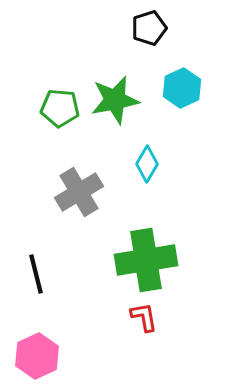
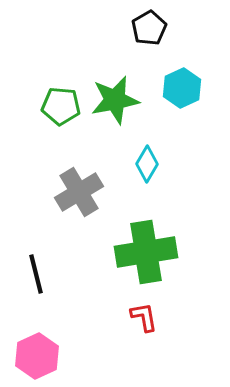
black pentagon: rotated 12 degrees counterclockwise
green pentagon: moved 1 px right, 2 px up
green cross: moved 8 px up
